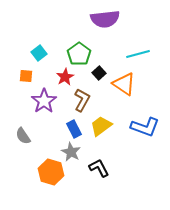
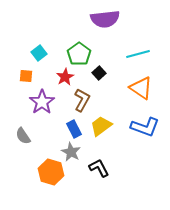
orange triangle: moved 17 px right, 4 px down
purple star: moved 2 px left, 1 px down
